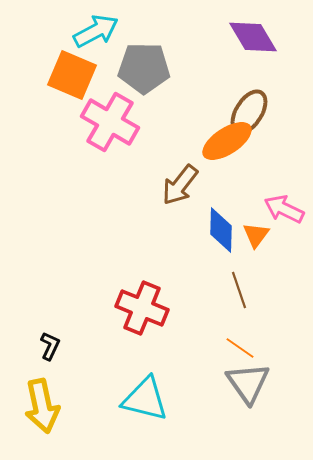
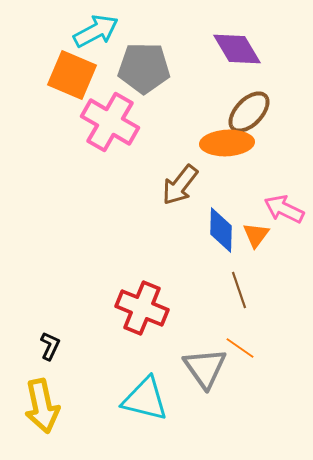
purple diamond: moved 16 px left, 12 px down
brown ellipse: rotated 12 degrees clockwise
orange ellipse: moved 2 px down; rotated 30 degrees clockwise
gray triangle: moved 43 px left, 15 px up
